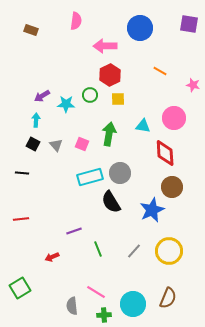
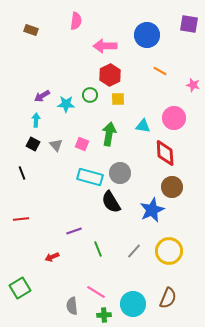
blue circle: moved 7 px right, 7 px down
black line: rotated 64 degrees clockwise
cyan rectangle: rotated 30 degrees clockwise
